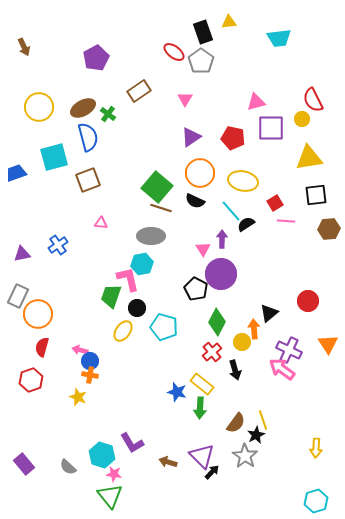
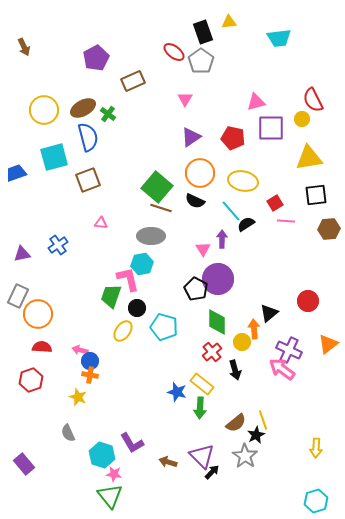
brown rectangle at (139, 91): moved 6 px left, 10 px up; rotated 10 degrees clockwise
yellow circle at (39, 107): moved 5 px right, 3 px down
purple circle at (221, 274): moved 3 px left, 5 px down
green diamond at (217, 322): rotated 28 degrees counterclockwise
orange triangle at (328, 344): rotated 25 degrees clockwise
red semicircle at (42, 347): rotated 78 degrees clockwise
brown semicircle at (236, 423): rotated 15 degrees clockwise
gray semicircle at (68, 467): moved 34 px up; rotated 24 degrees clockwise
